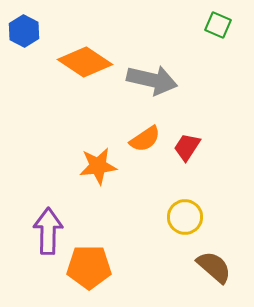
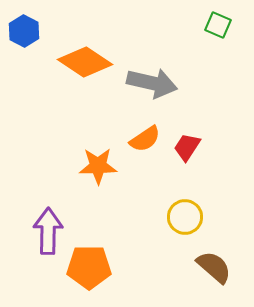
gray arrow: moved 3 px down
orange star: rotated 6 degrees clockwise
